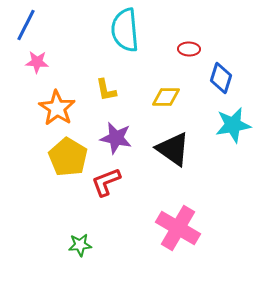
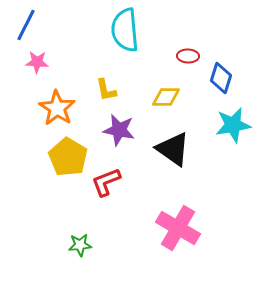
red ellipse: moved 1 px left, 7 px down
purple star: moved 3 px right, 8 px up
